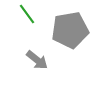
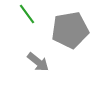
gray arrow: moved 1 px right, 2 px down
